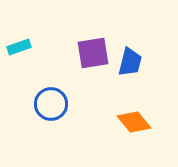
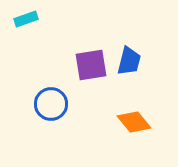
cyan rectangle: moved 7 px right, 28 px up
purple square: moved 2 px left, 12 px down
blue trapezoid: moved 1 px left, 1 px up
